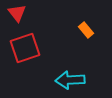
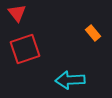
orange rectangle: moved 7 px right, 3 px down
red square: moved 1 px down
